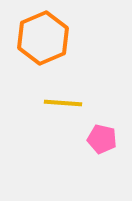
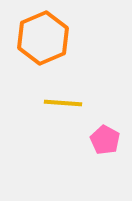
pink pentagon: moved 3 px right, 1 px down; rotated 16 degrees clockwise
